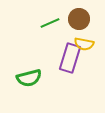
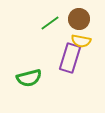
green line: rotated 12 degrees counterclockwise
yellow semicircle: moved 3 px left, 3 px up
